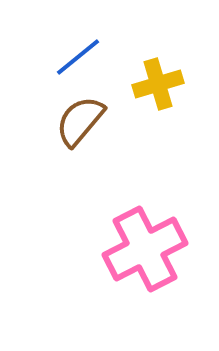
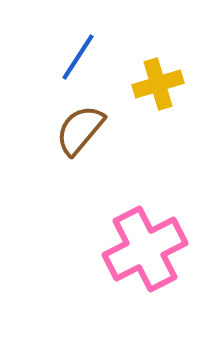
blue line: rotated 18 degrees counterclockwise
brown semicircle: moved 9 px down
